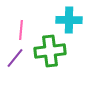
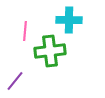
pink line: moved 4 px right, 1 px down
purple line: moved 23 px down
